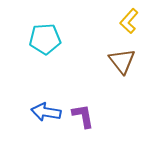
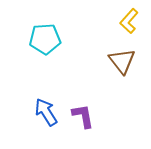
blue arrow: rotated 48 degrees clockwise
